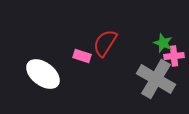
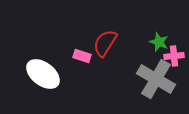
green star: moved 4 px left, 1 px up
